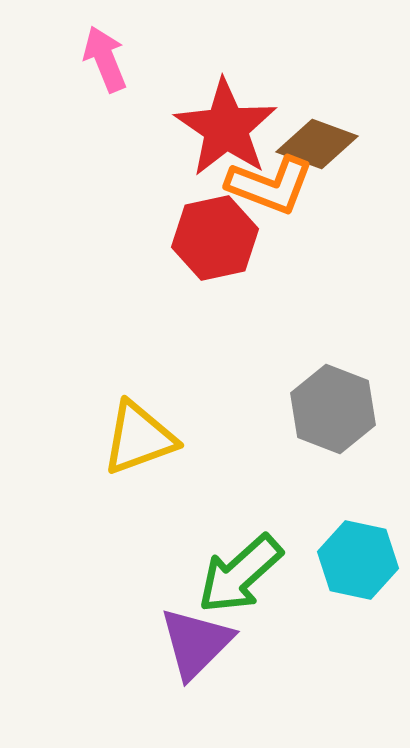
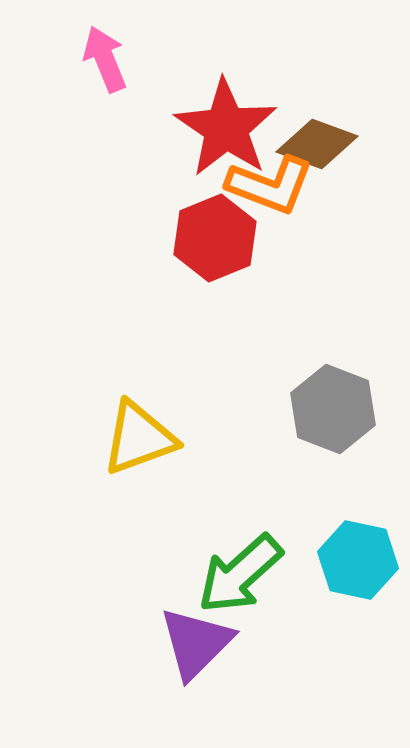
red hexagon: rotated 10 degrees counterclockwise
